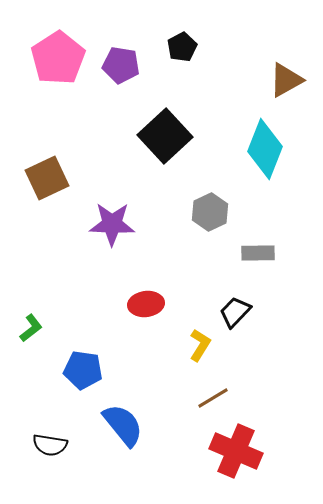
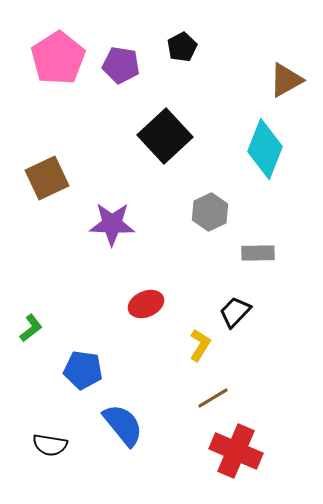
red ellipse: rotated 16 degrees counterclockwise
